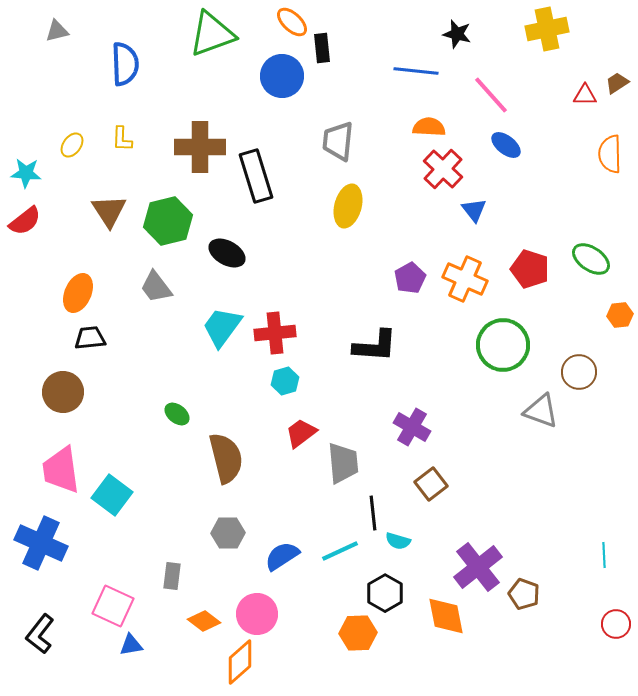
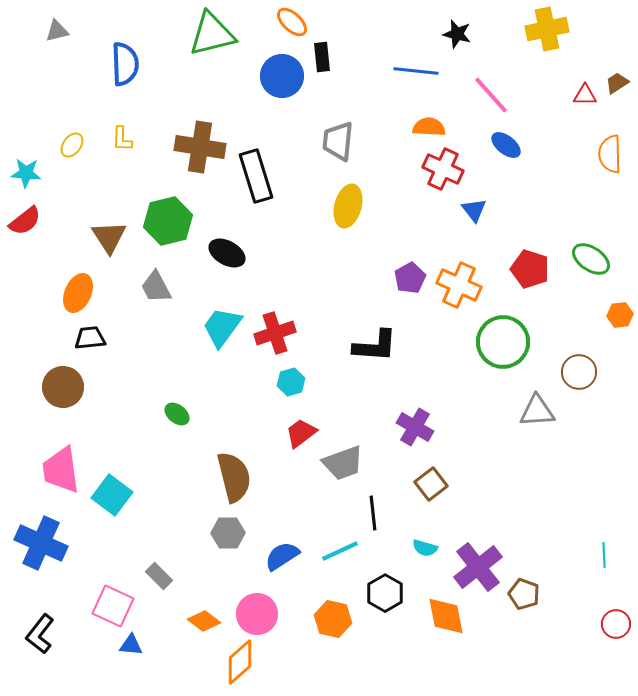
green triangle at (212, 34): rotated 6 degrees clockwise
black rectangle at (322, 48): moved 9 px down
brown cross at (200, 147): rotated 9 degrees clockwise
red cross at (443, 169): rotated 18 degrees counterclockwise
brown triangle at (109, 211): moved 26 px down
orange cross at (465, 279): moved 6 px left, 6 px down
gray trapezoid at (156, 287): rotated 9 degrees clockwise
red cross at (275, 333): rotated 12 degrees counterclockwise
green circle at (503, 345): moved 3 px up
cyan hexagon at (285, 381): moved 6 px right, 1 px down
brown circle at (63, 392): moved 5 px up
gray triangle at (541, 411): moved 4 px left; rotated 24 degrees counterclockwise
purple cross at (412, 427): moved 3 px right
brown semicircle at (226, 458): moved 8 px right, 19 px down
gray trapezoid at (343, 463): rotated 75 degrees clockwise
cyan semicircle at (398, 541): moved 27 px right, 7 px down
gray rectangle at (172, 576): moved 13 px left; rotated 52 degrees counterclockwise
orange hexagon at (358, 633): moved 25 px left, 14 px up; rotated 15 degrees clockwise
blue triangle at (131, 645): rotated 15 degrees clockwise
